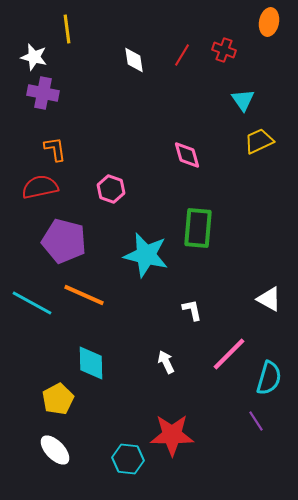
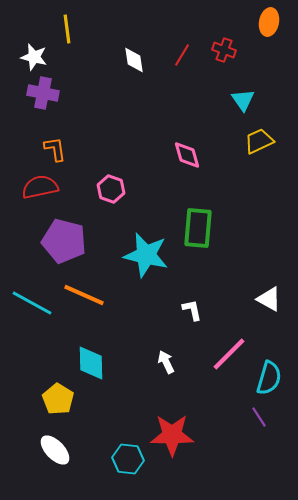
yellow pentagon: rotated 12 degrees counterclockwise
purple line: moved 3 px right, 4 px up
